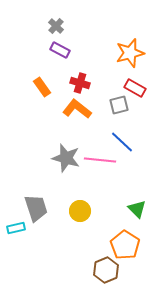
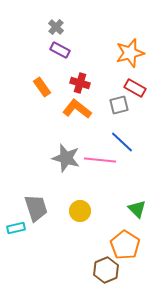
gray cross: moved 1 px down
